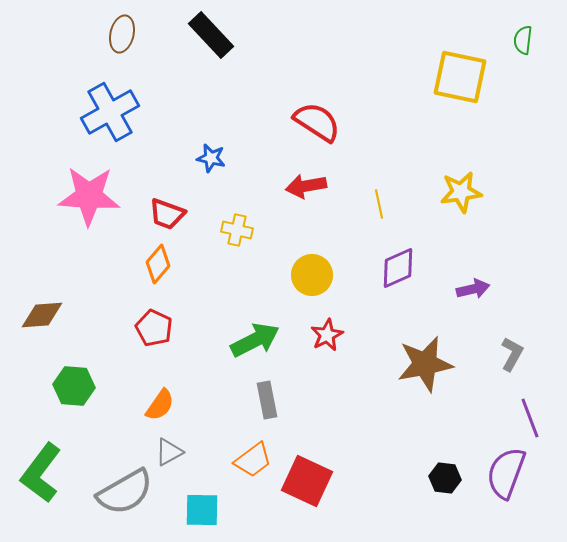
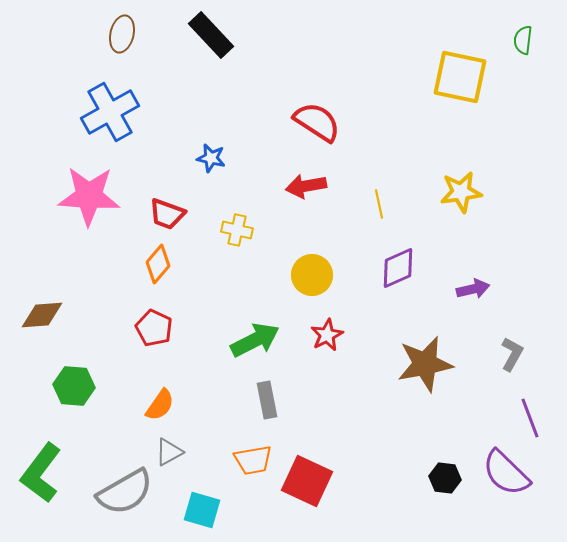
orange trapezoid: rotated 27 degrees clockwise
purple semicircle: rotated 66 degrees counterclockwise
cyan square: rotated 15 degrees clockwise
